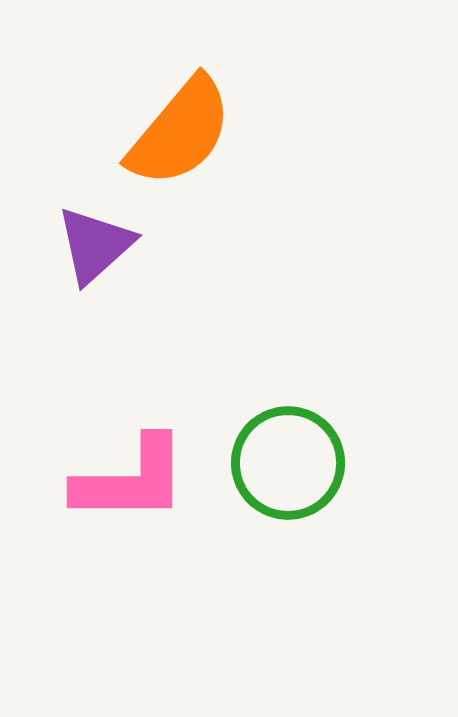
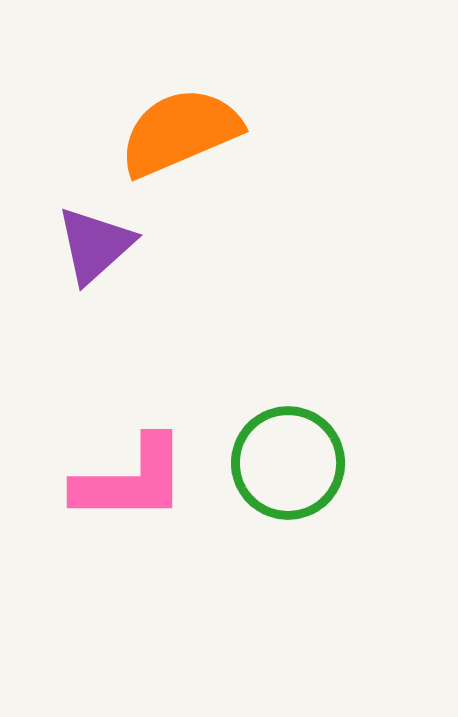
orange semicircle: rotated 153 degrees counterclockwise
